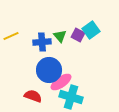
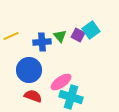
blue circle: moved 20 px left
